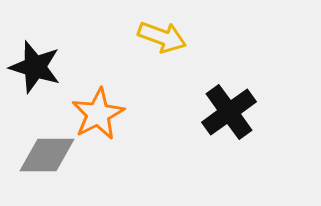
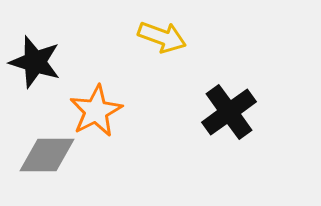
black star: moved 5 px up
orange star: moved 2 px left, 3 px up
